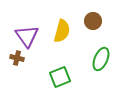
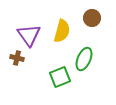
brown circle: moved 1 px left, 3 px up
purple triangle: moved 2 px right, 1 px up
green ellipse: moved 17 px left
